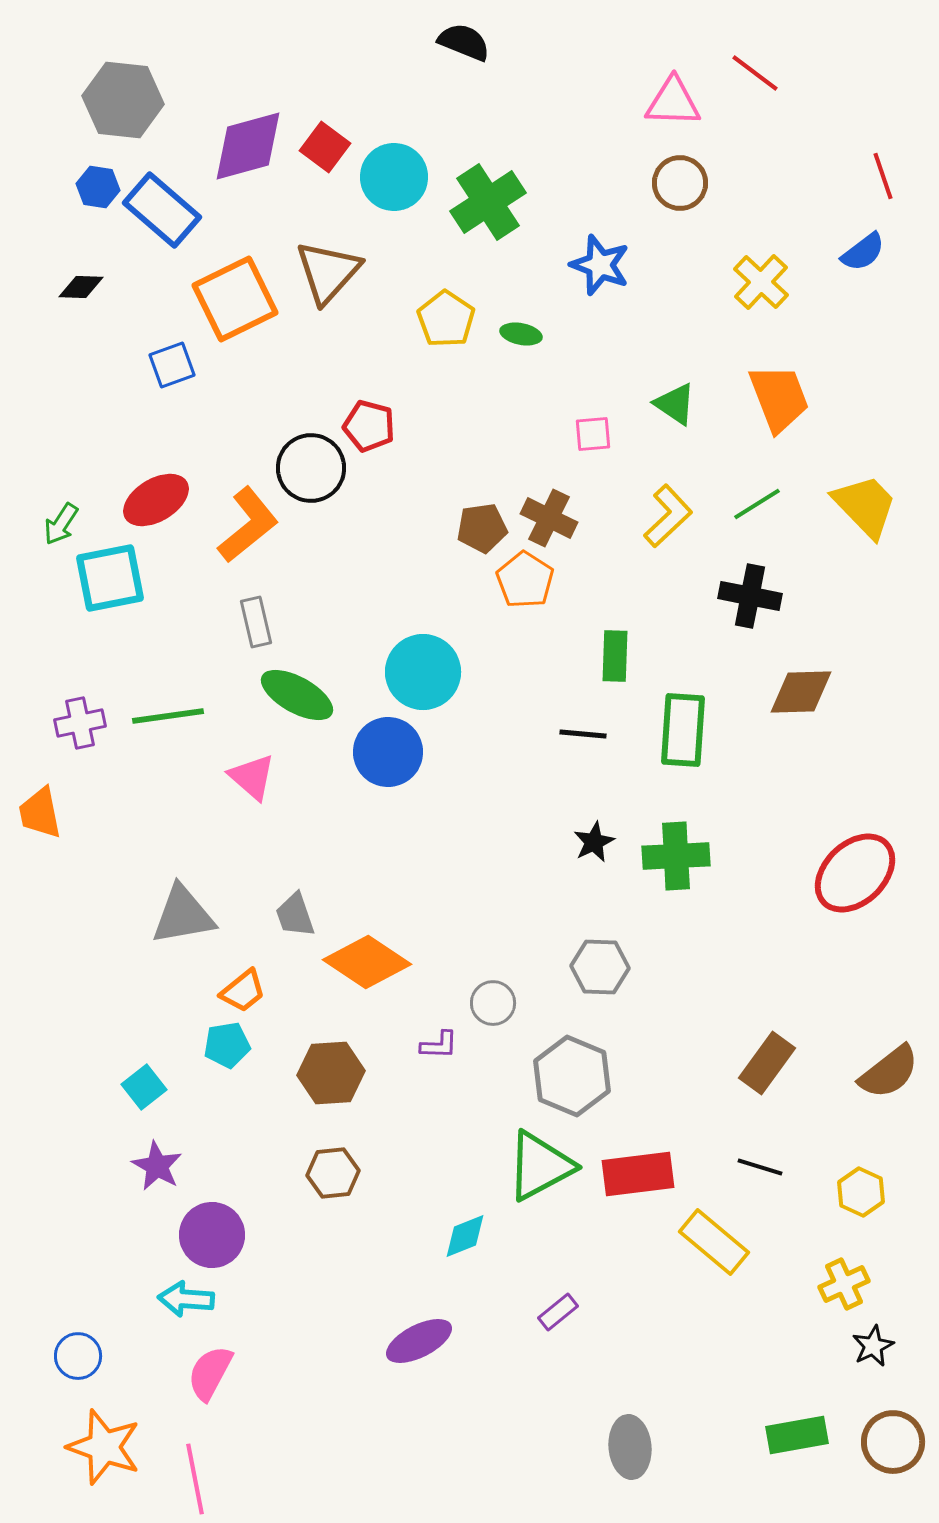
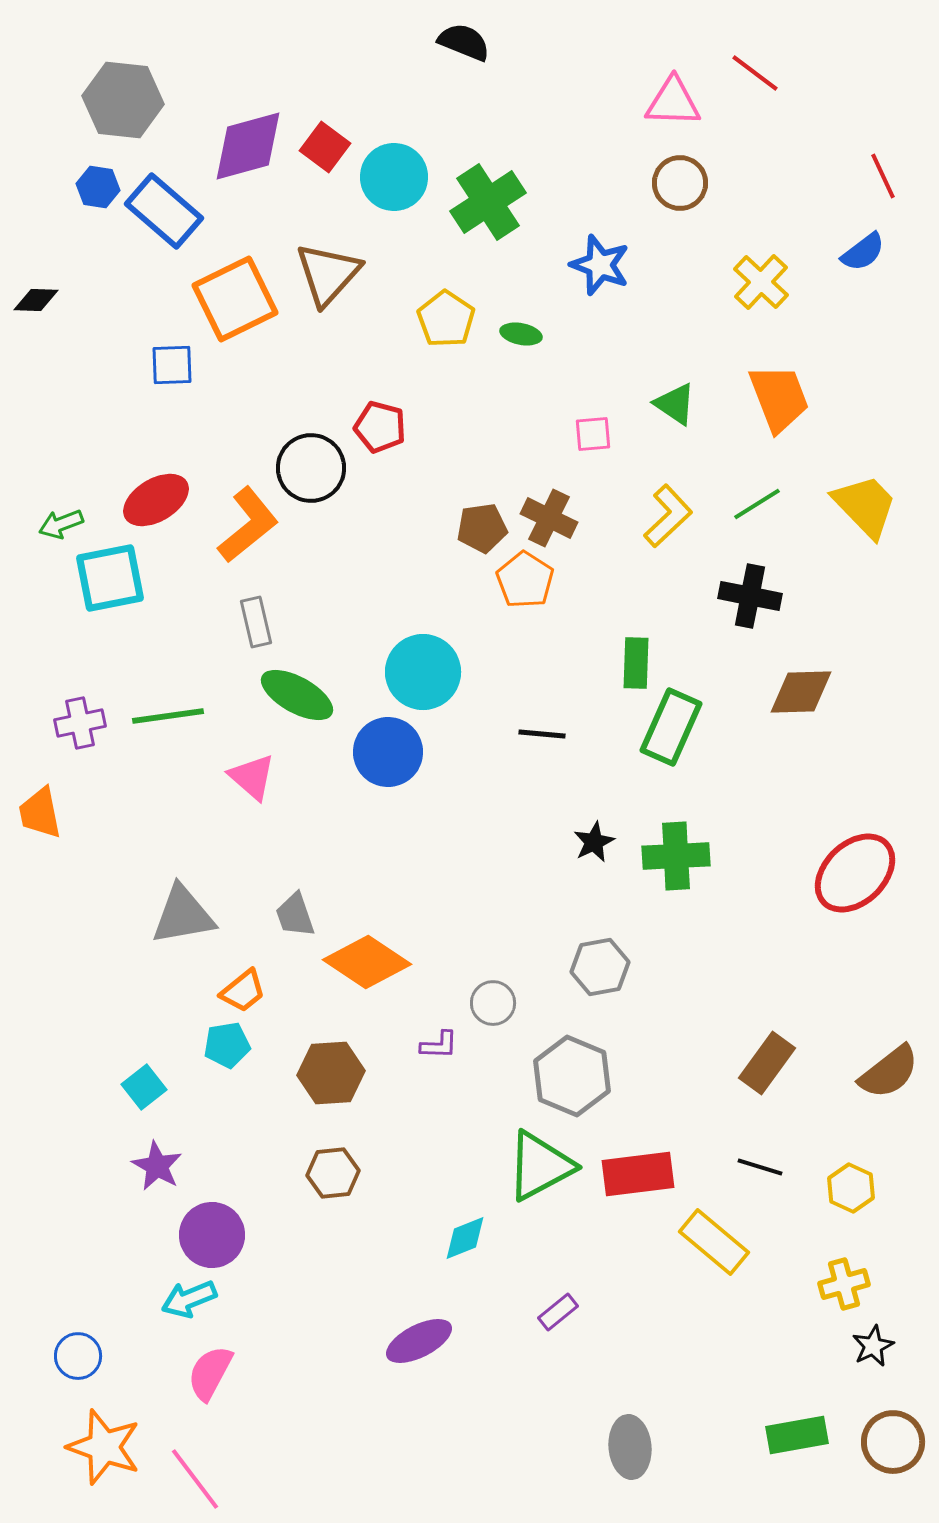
red line at (883, 176): rotated 6 degrees counterclockwise
blue rectangle at (162, 210): moved 2 px right, 1 px down
brown triangle at (328, 272): moved 2 px down
black diamond at (81, 287): moved 45 px left, 13 px down
blue square at (172, 365): rotated 18 degrees clockwise
red pentagon at (369, 426): moved 11 px right, 1 px down
green arrow at (61, 524): rotated 36 degrees clockwise
green rectangle at (615, 656): moved 21 px right, 7 px down
green rectangle at (683, 730): moved 12 px left, 3 px up; rotated 20 degrees clockwise
black line at (583, 734): moved 41 px left
gray hexagon at (600, 967): rotated 12 degrees counterclockwise
yellow hexagon at (861, 1192): moved 10 px left, 4 px up
cyan diamond at (465, 1236): moved 2 px down
yellow cross at (844, 1284): rotated 9 degrees clockwise
cyan arrow at (186, 1299): moved 3 px right; rotated 26 degrees counterclockwise
pink line at (195, 1479): rotated 26 degrees counterclockwise
